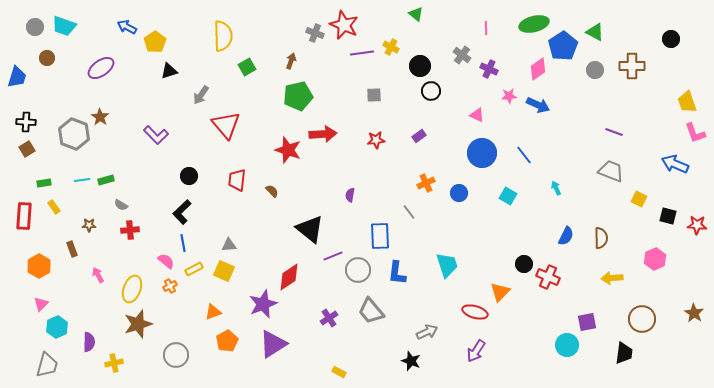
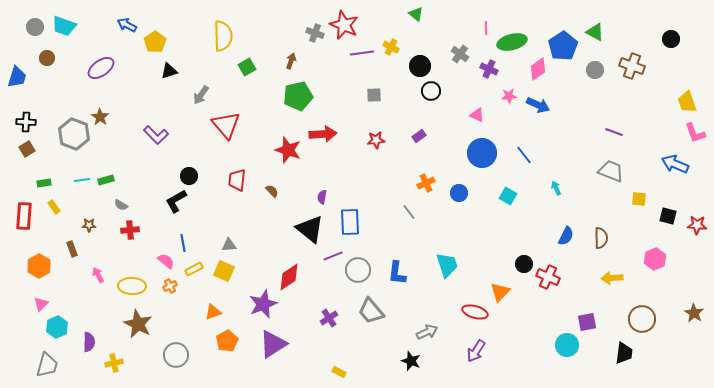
green ellipse at (534, 24): moved 22 px left, 18 px down
blue arrow at (127, 27): moved 2 px up
gray cross at (462, 55): moved 2 px left, 1 px up
brown cross at (632, 66): rotated 20 degrees clockwise
purple semicircle at (350, 195): moved 28 px left, 2 px down
yellow square at (639, 199): rotated 21 degrees counterclockwise
black L-shape at (182, 212): moved 6 px left, 11 px up; rotated 15 degrees clockwise
blue rectangle at (380, 236): moved 30 px left, 14 px up
yellow ellipse at (132, 289): moved 3 px up; rotated 72 degrees clockwise
brown star at (138, 324): rotated 28 degrees counterclockwise
